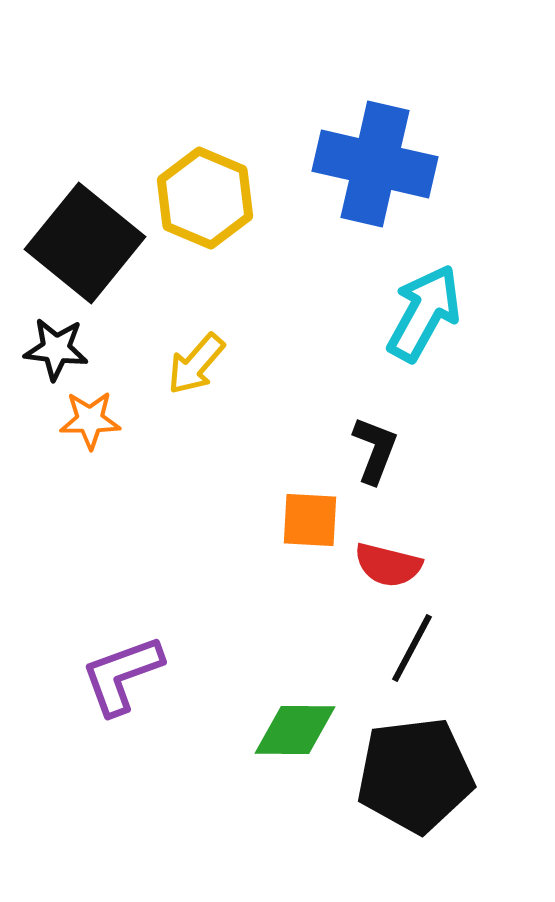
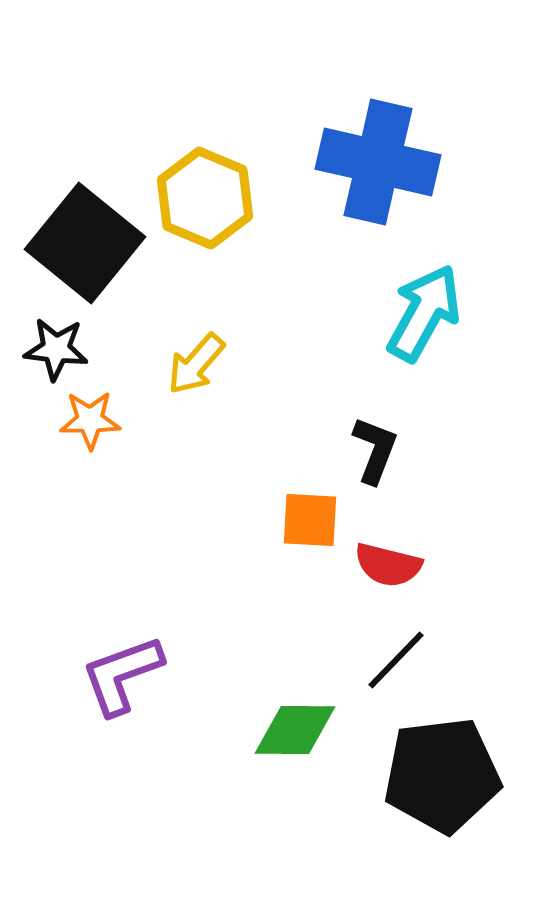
blue cross: moved 3 px right, 2 px up
black line: moved 16 px left, 12 px down; rotated 16 degrees clockwise
black pentagon: moved 27 px right
